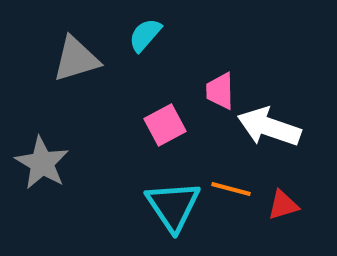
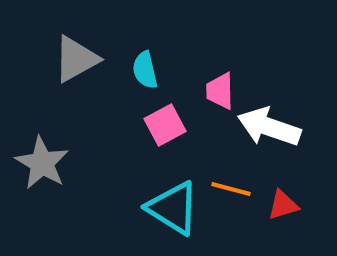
cyan semicircle: moved 35 px down; rotated 54 degrees counterclockwise
gray triangle: rotated 12 degrees counterclockwise
cyan triangle: moved 2 px down; rotated 24 degrees counterclockwise
